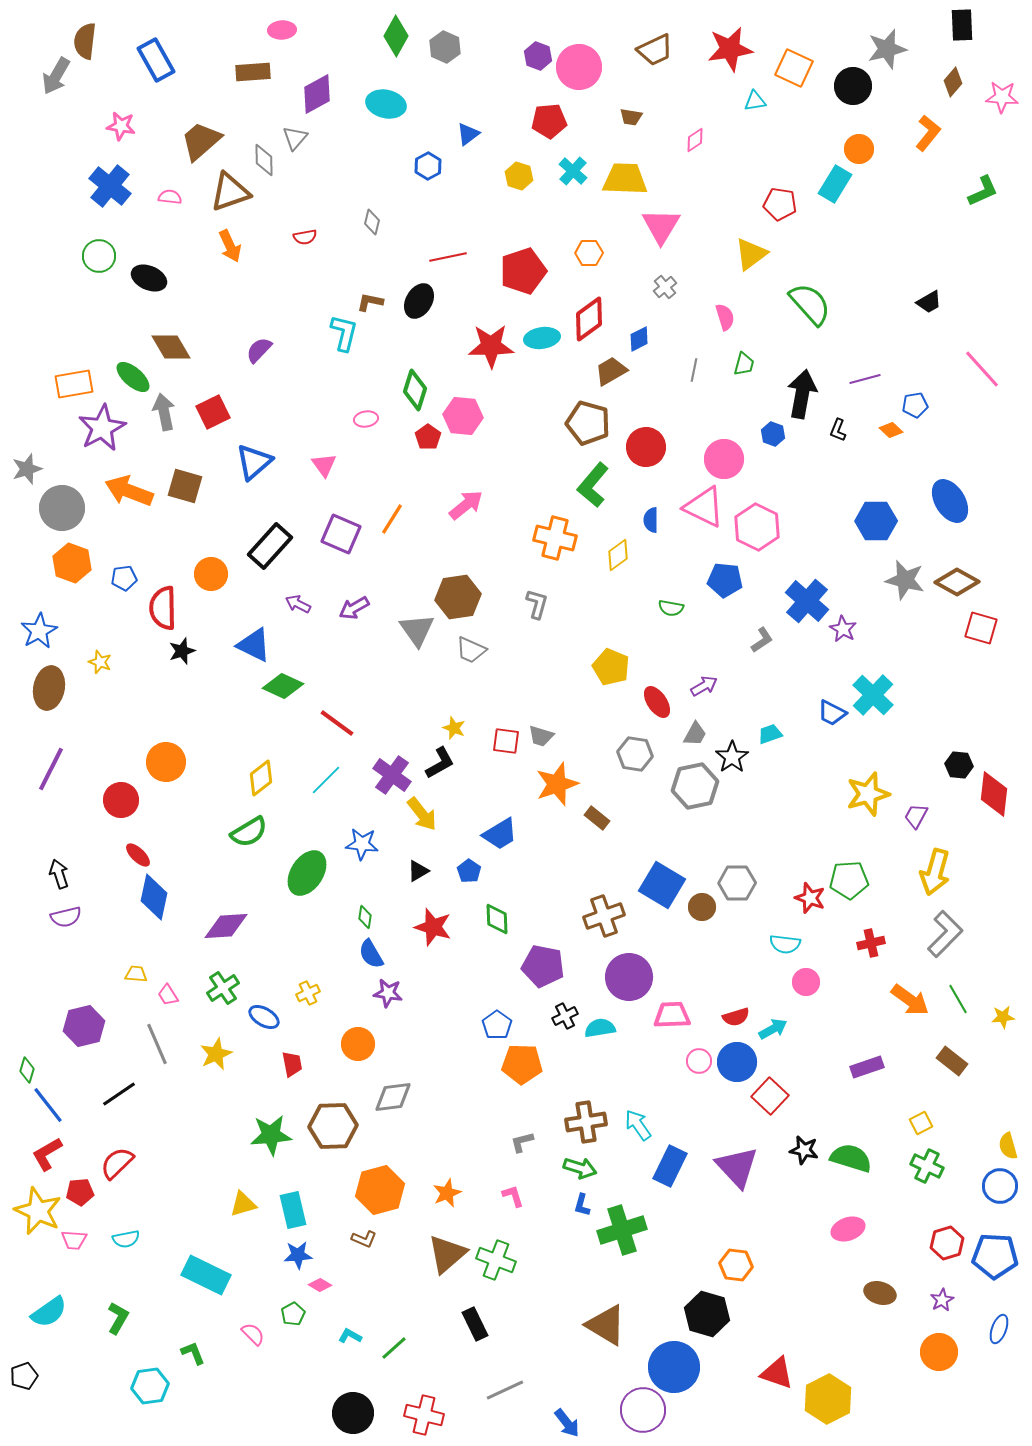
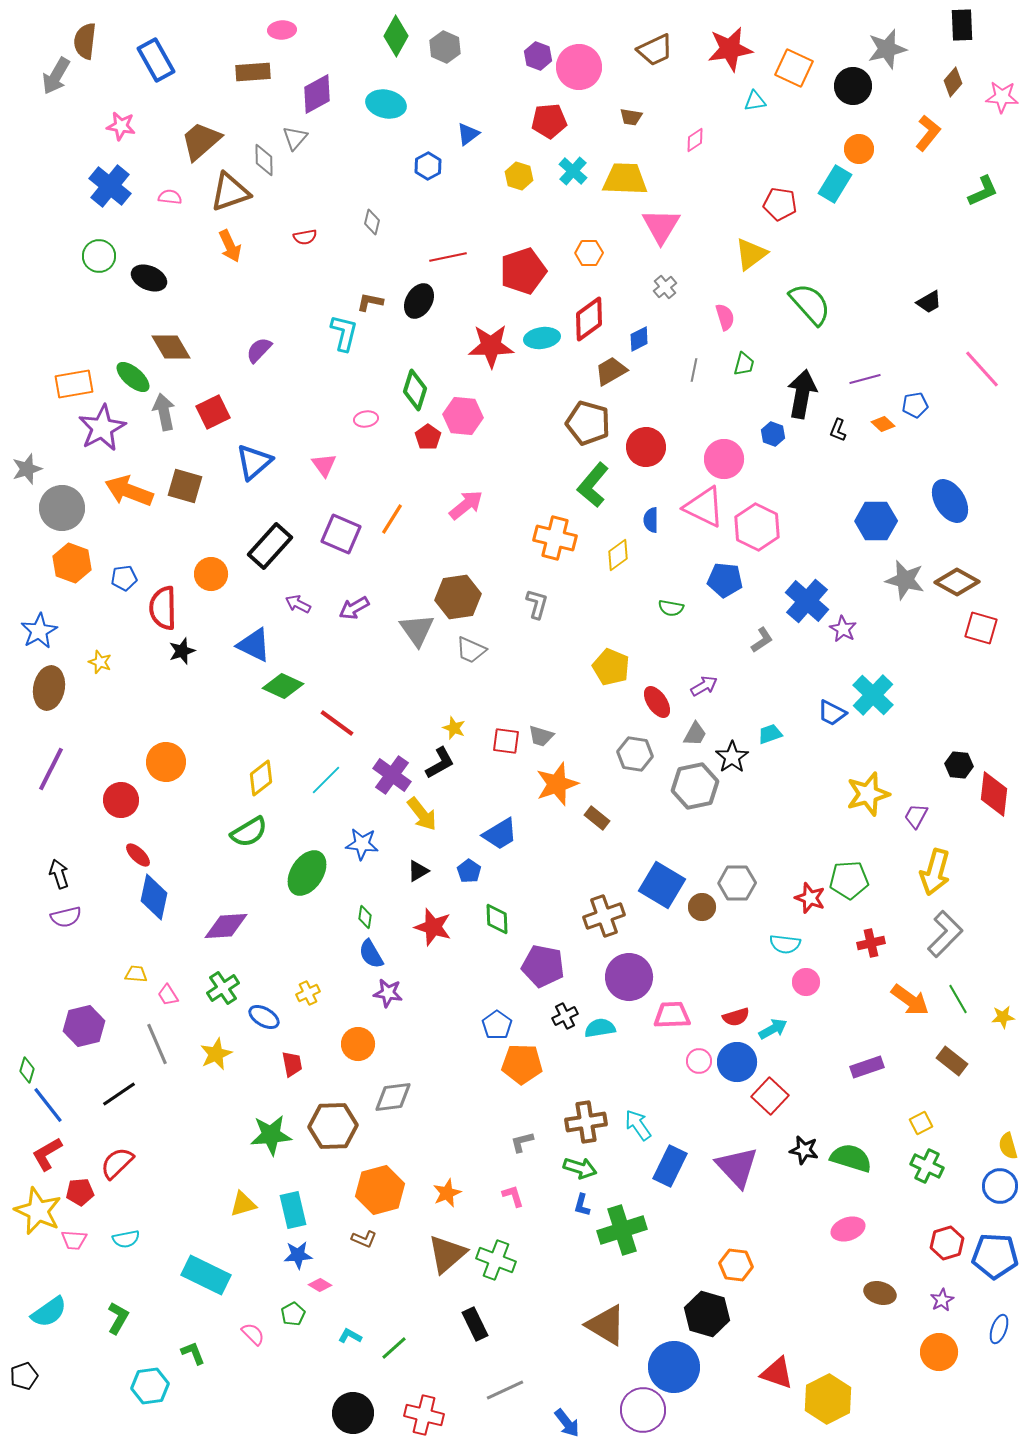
orange diamond at (891, 430): moved 8 px left, 6 px up
